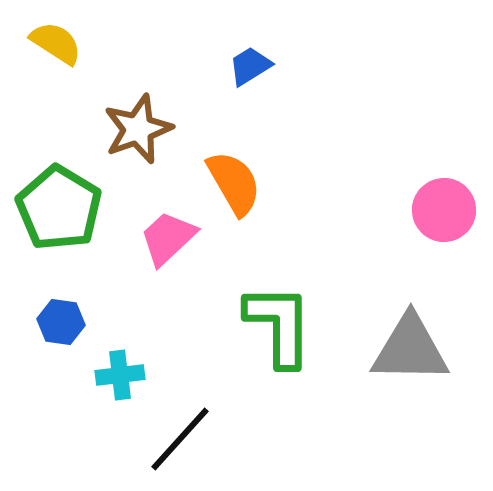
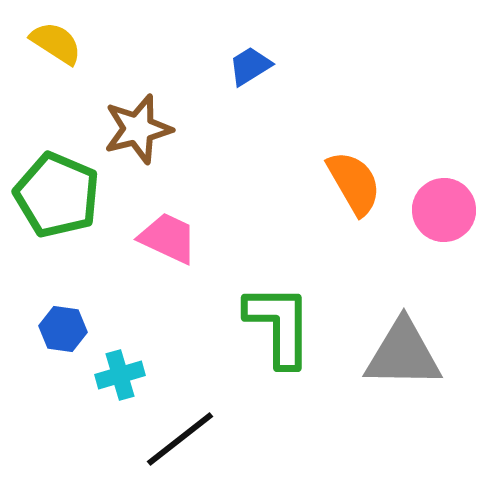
brown star: rotated 6 degrees clockwise
orange semicircle: moved 120 px right
green pentagon: moved 2 px left, 13 px up; rotated 8 degrees counterclockwise
pink trapezoid: rotated 68 degrees clockwise
blue hexagon: moved 2 px right, 7 px down
gray triangle: moved 7 px left, 5 px down
cyan cross: rotated 9 degrees counterclockwise
black line: rotated 10 degrees clockwise
